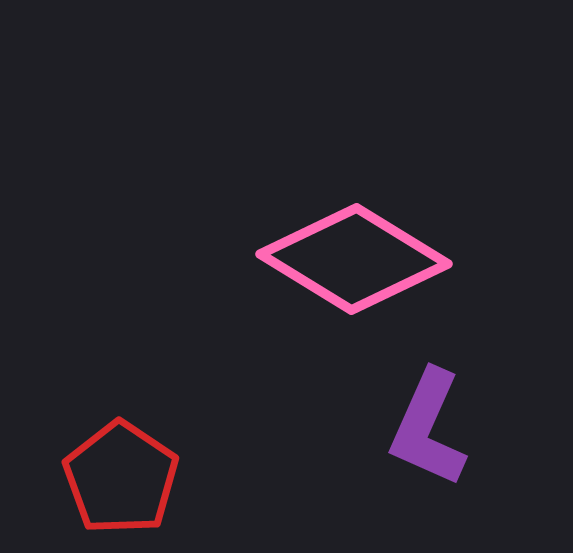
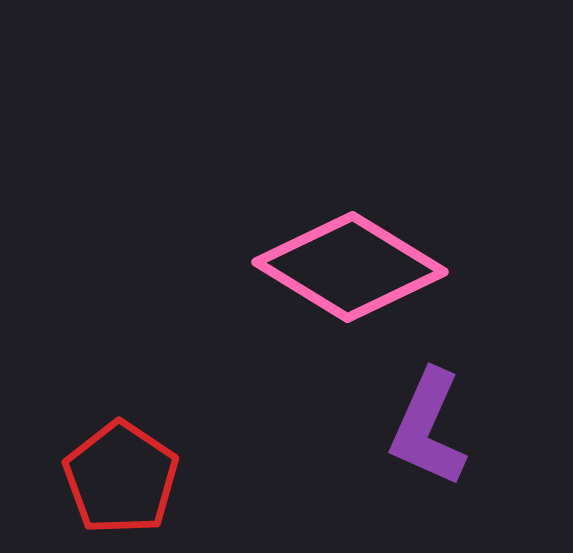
pink diamond: moved 4 px left, 8 px down
